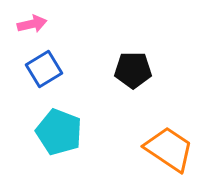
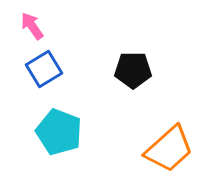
pink arrow: moved 2 px down; rotated 112 degrees counterclockwise
orange trapezoid: rotated 104 degrees clockwise
